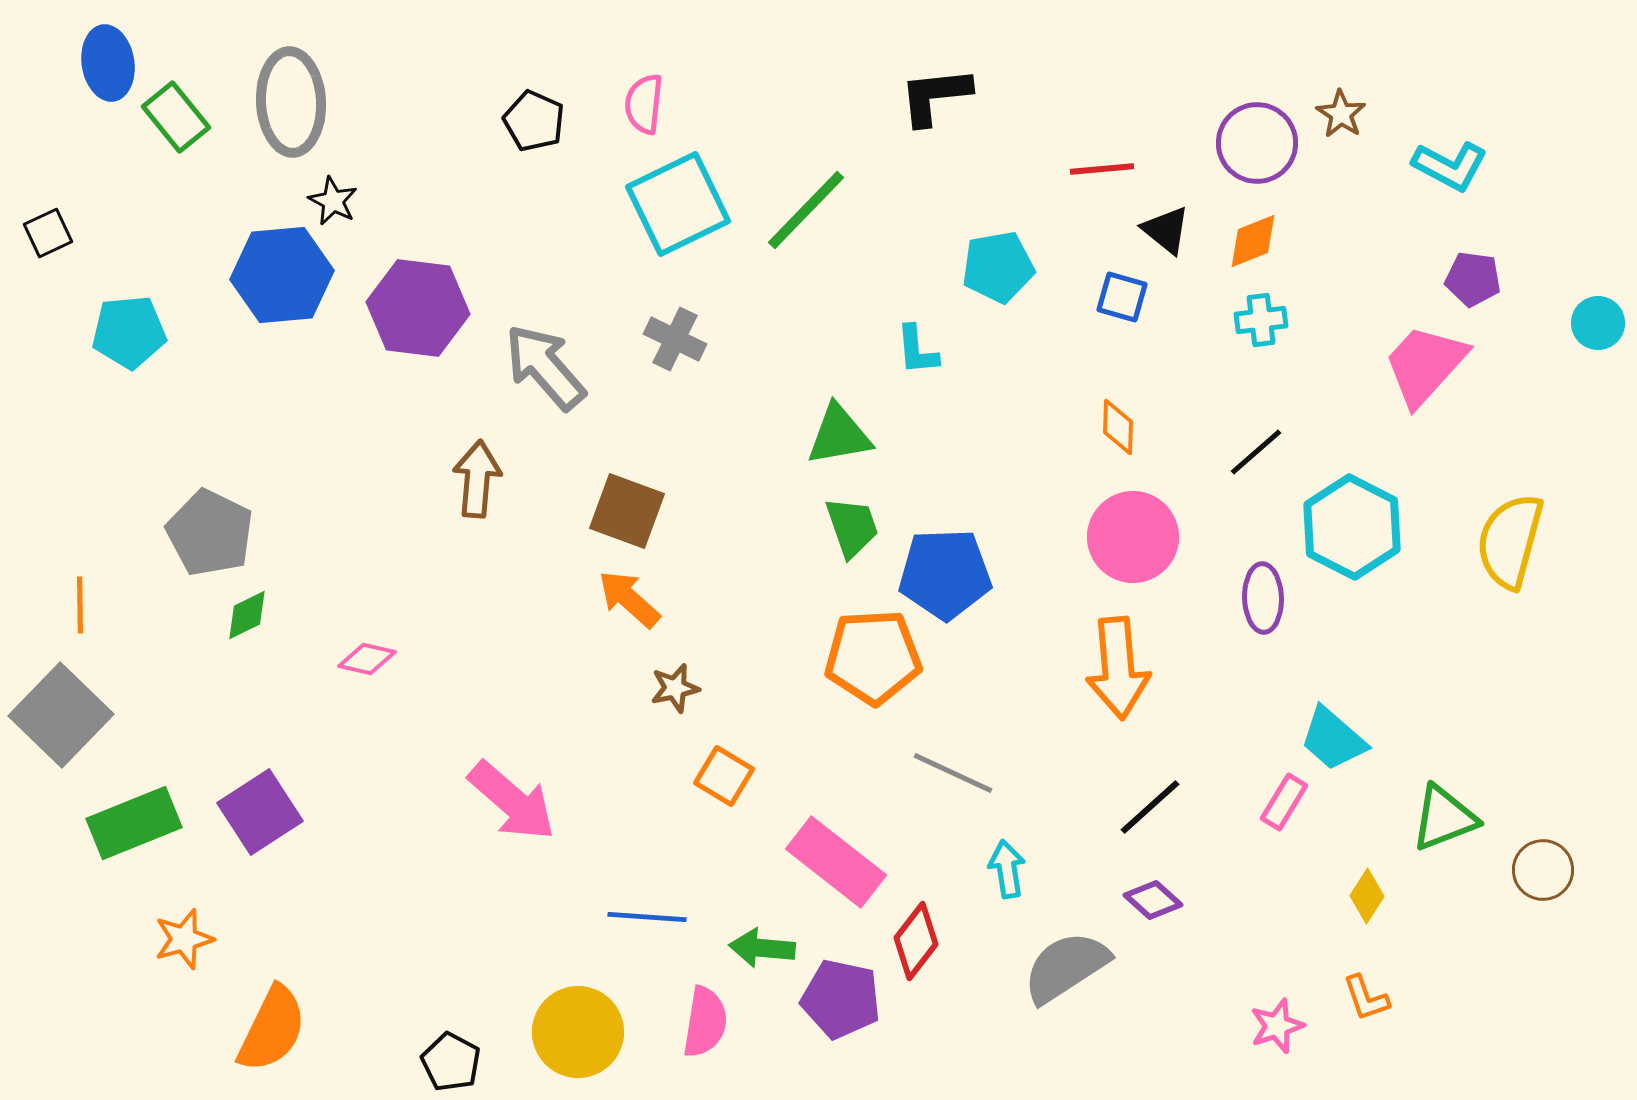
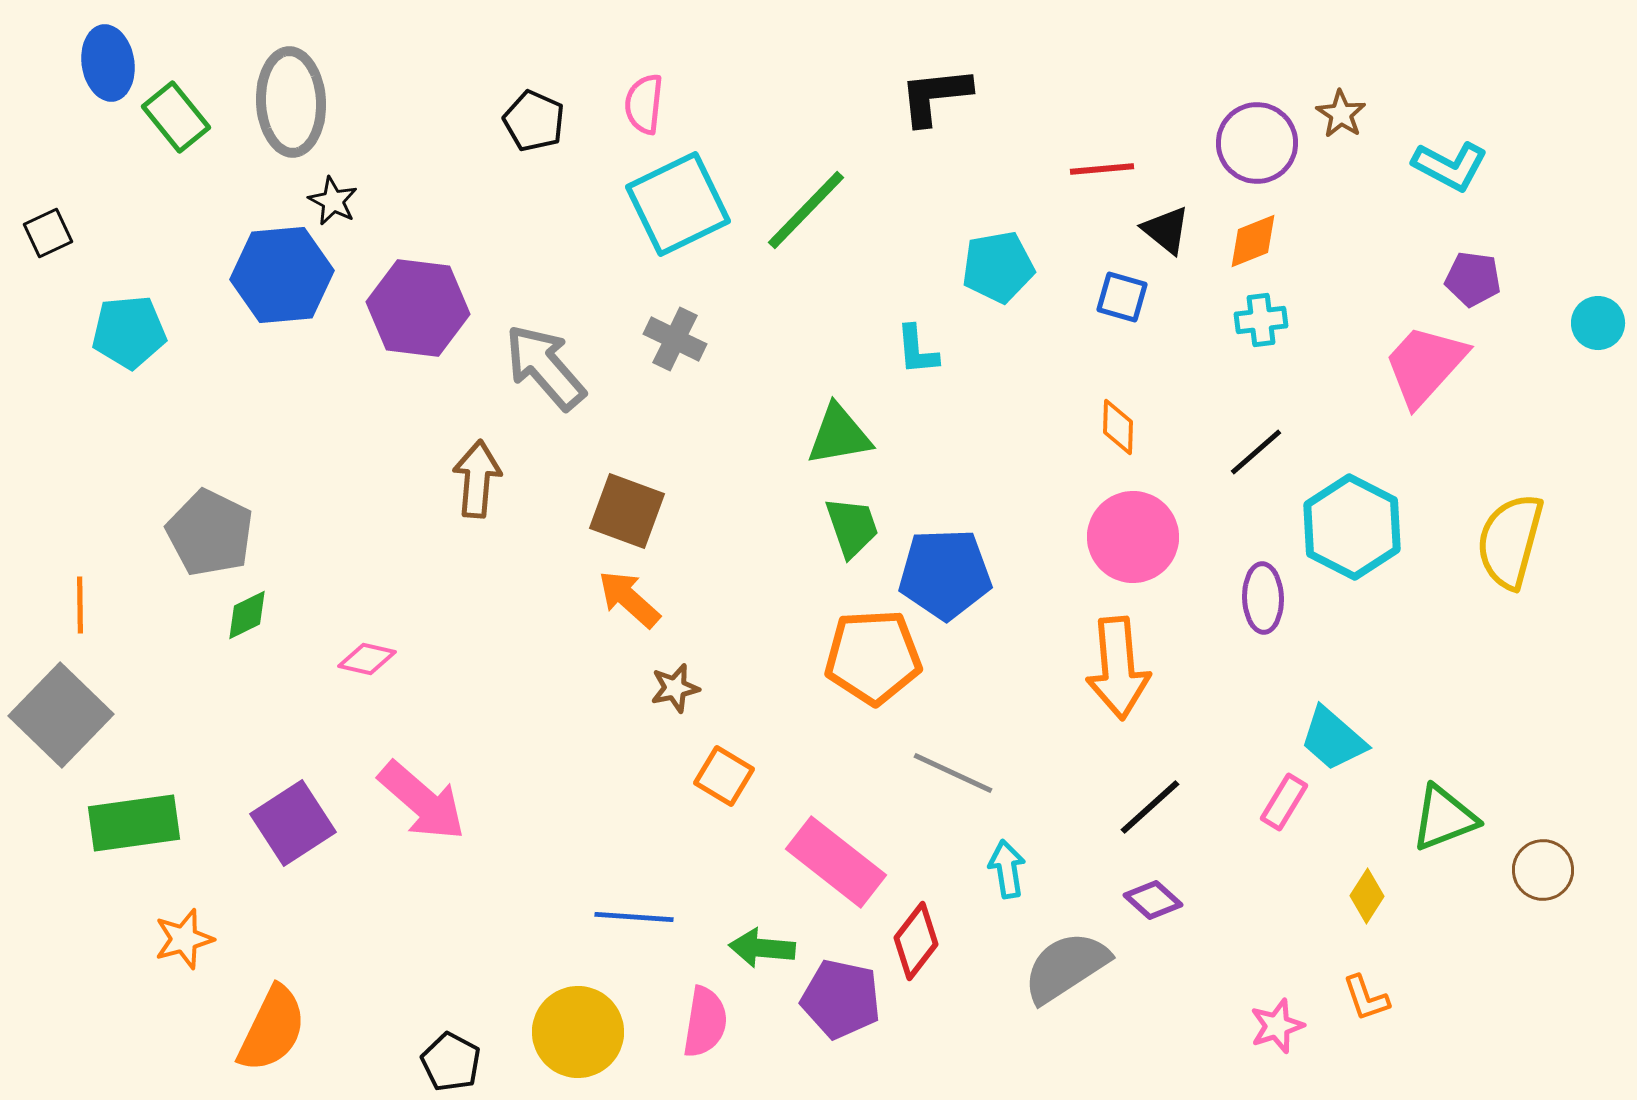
pink arrow at (512, 801): moved 90 px left
purple square at (260, 812): moved 33 px right, 11 px down
green rectangle at (134, 823): rotated 14 degrees clockwise
blue line at (647, 917): moved 13 px left
